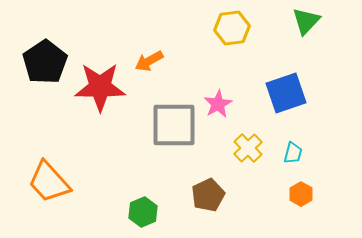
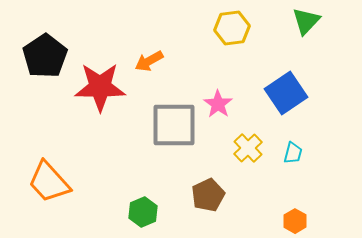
black pentagon: moved 6 px up
blue square: rotated 15 degrees counterclockwise
pink star: rotated 8 degrees counterclockwise
orange hexagon: moved 6 px left, 27 px down
